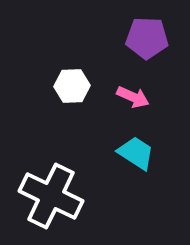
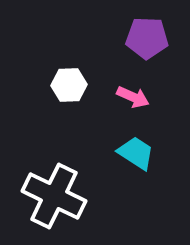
white hexagon: moved 3 px left, 1 px up
white cross: moved 3 px right
